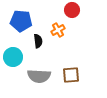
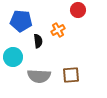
red circle: moved 6 px right
